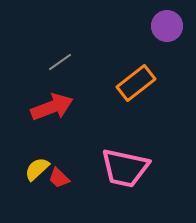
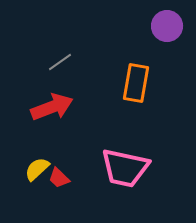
orange rectangle: rotated 42 degrees counterclockwise
